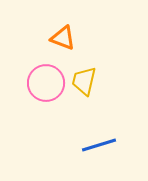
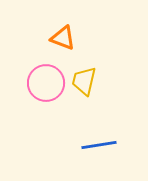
blue line: rotated 8 degrees clockwise
